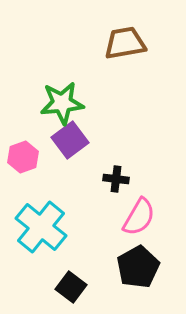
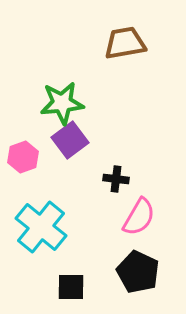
black pentagon: moved 5 px down; rotated 18 degrees counterclockwise
black square: rotated 36 degrees counterclockwise
